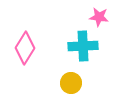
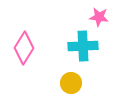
pink diamond: moved 1 px left
